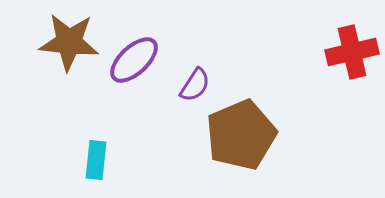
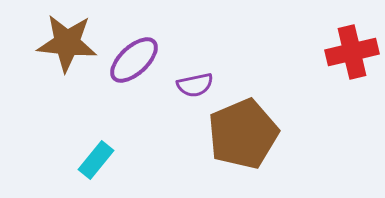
brown star: moved 2 px left, 1 px down
purple semicircle: rotated 45 degrees clockwise
brown pentagon: moved 2 px right, 1 px up
cyan rectangle: rotated 33 degrees clockwise
